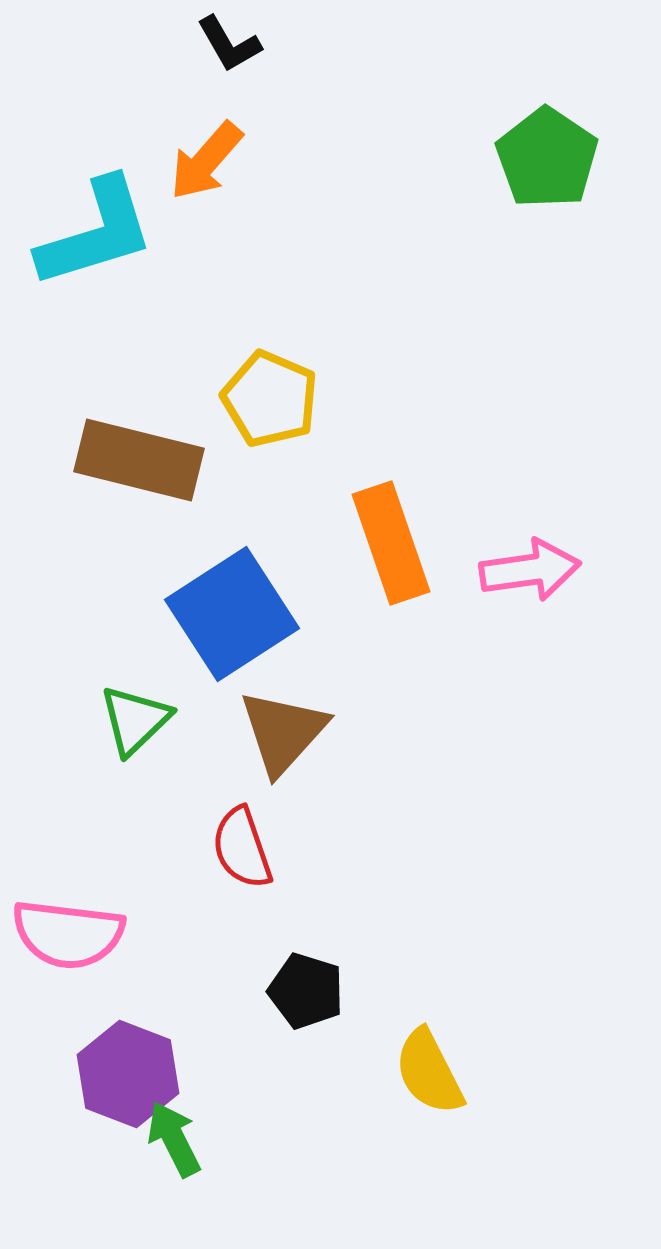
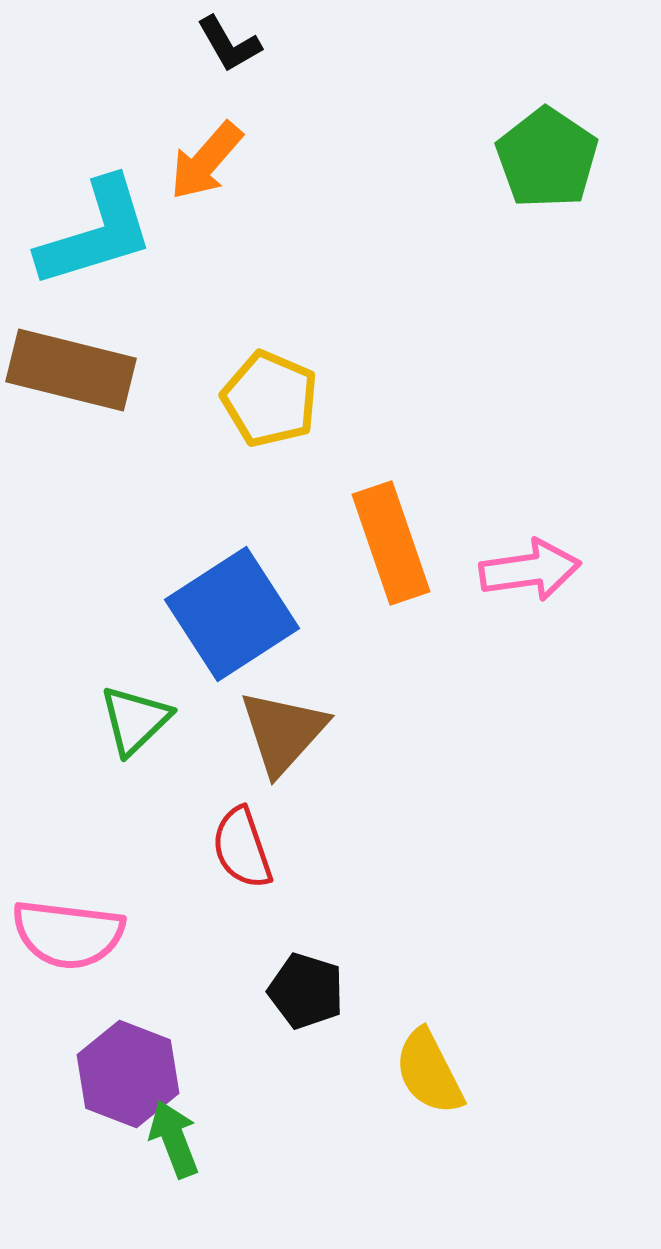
brown rectangle: moved 68 px left, 90 px up
green arrow: rotated 6 degrees clockwise
